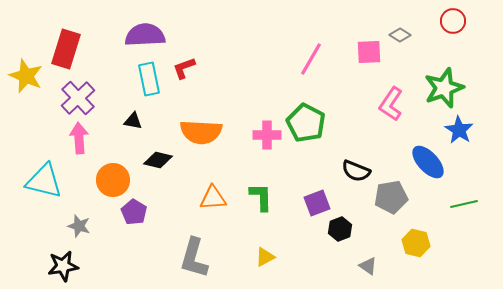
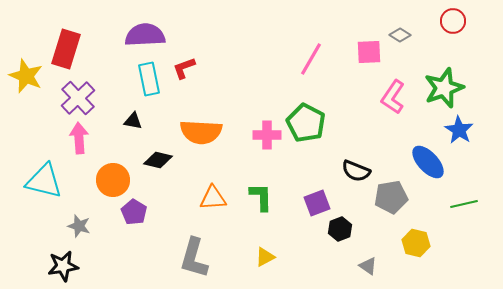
pink L-shape: moved 2 px right, 7 px up
